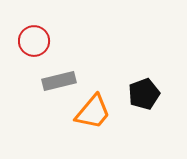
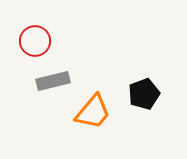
red circle: moved 1 px right
gray rectangle: moved 6 px left
